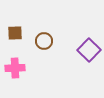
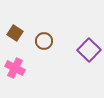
brown square: rotated 35 degrees clockwise
pink cross: rotated 30 degrees clockwise
